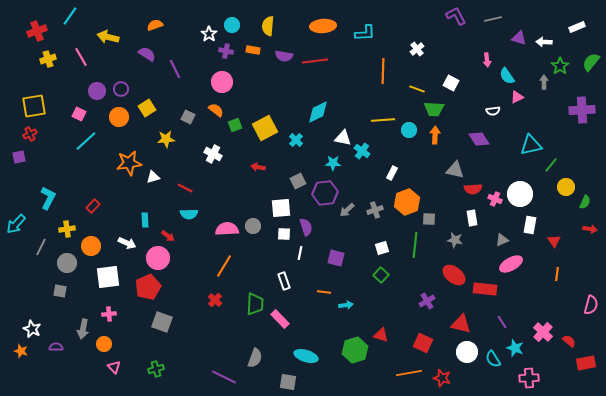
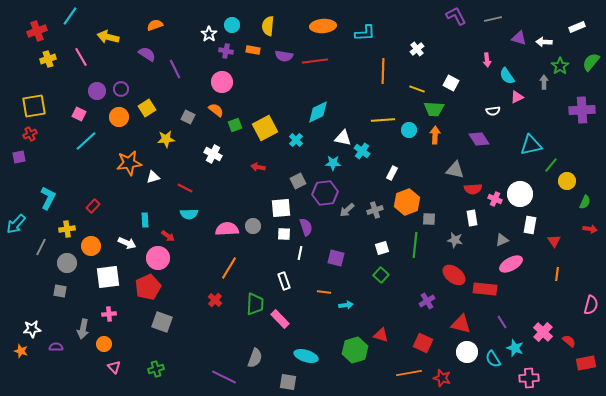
yellow circle at (566, 187): moved 1 px right, 6 px up
orange line at (224, 266): moved 5 px right, 2 px down
white star at (32, 329): rotated 30 degrees counterclockwise
